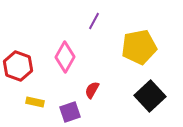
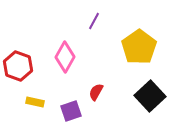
yellow pentagon: rotated 24 degrees counterclockwise
red semicircle: moved 4 px right, 2 px down
purple square: moved 1 px right, 1 px up
